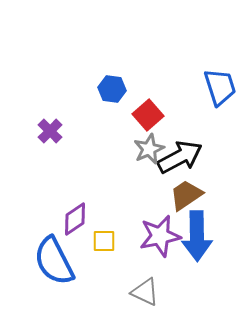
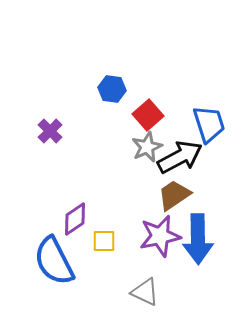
blue trapezoid: moved 11 px left, 37 px down
gray star: moved 2 px left, 2 px up
brown trapezoid: moved 12 px left
blue arrow: moved 1 px right, 3 px down
